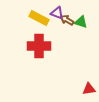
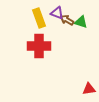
yellow rectangle: rotated 42 degrees clockwise
